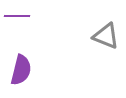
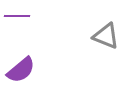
purple semicircle: rotated 36 degrees clockwise
